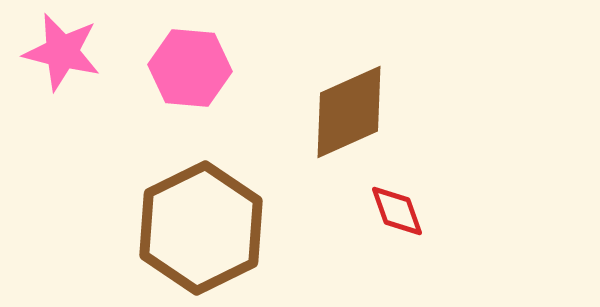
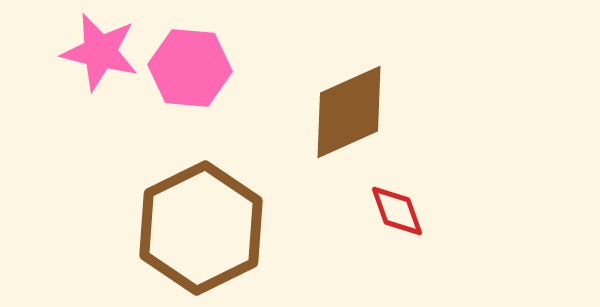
pink star: moved 38 px right
